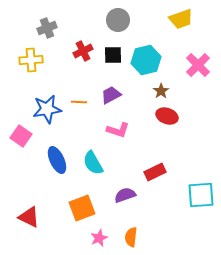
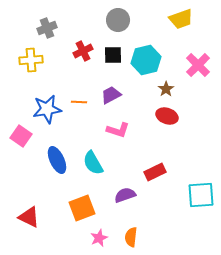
brown star: moved 5 px right, 2 px up
